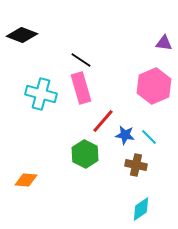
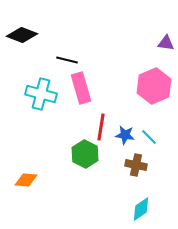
purple triangle: moved 2 px right
black line: moved 14 px left; rotated 20 degrees counterclockwise
red line: moved 2 px left, 6 px down; rotated 32 degrees counterclockwise
